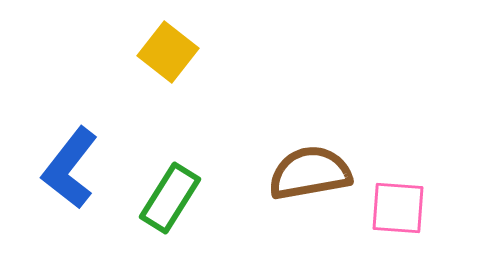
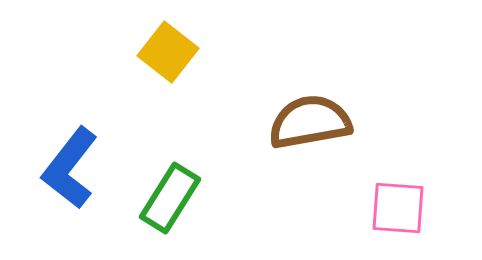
brown semicircle: moved 51 px up
